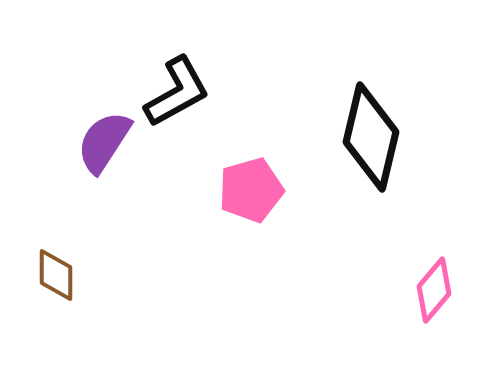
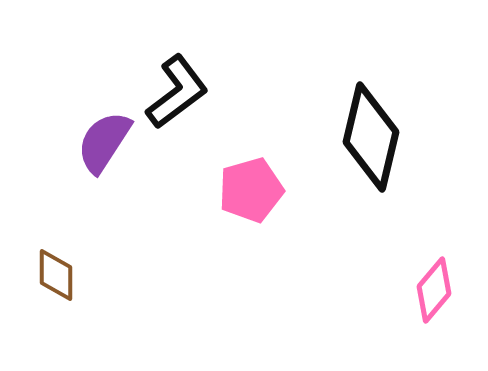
black L-shape: rotated 8 degrees counterclockwise
